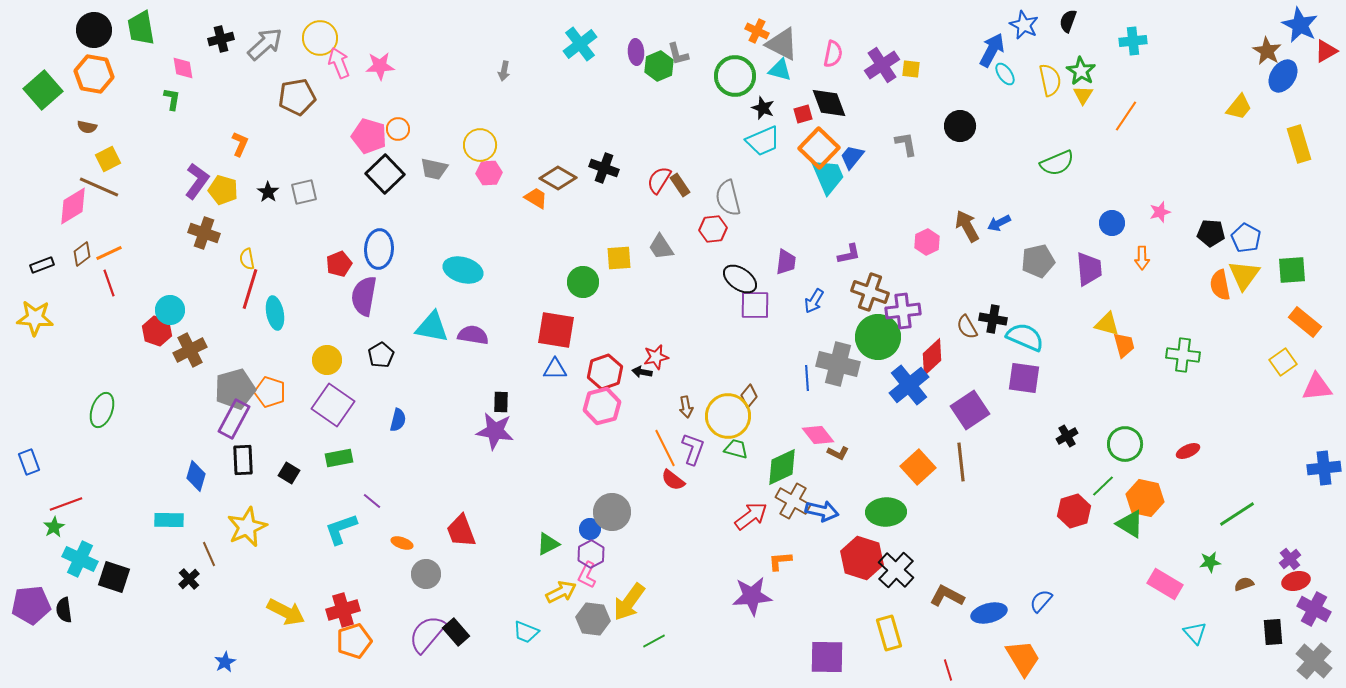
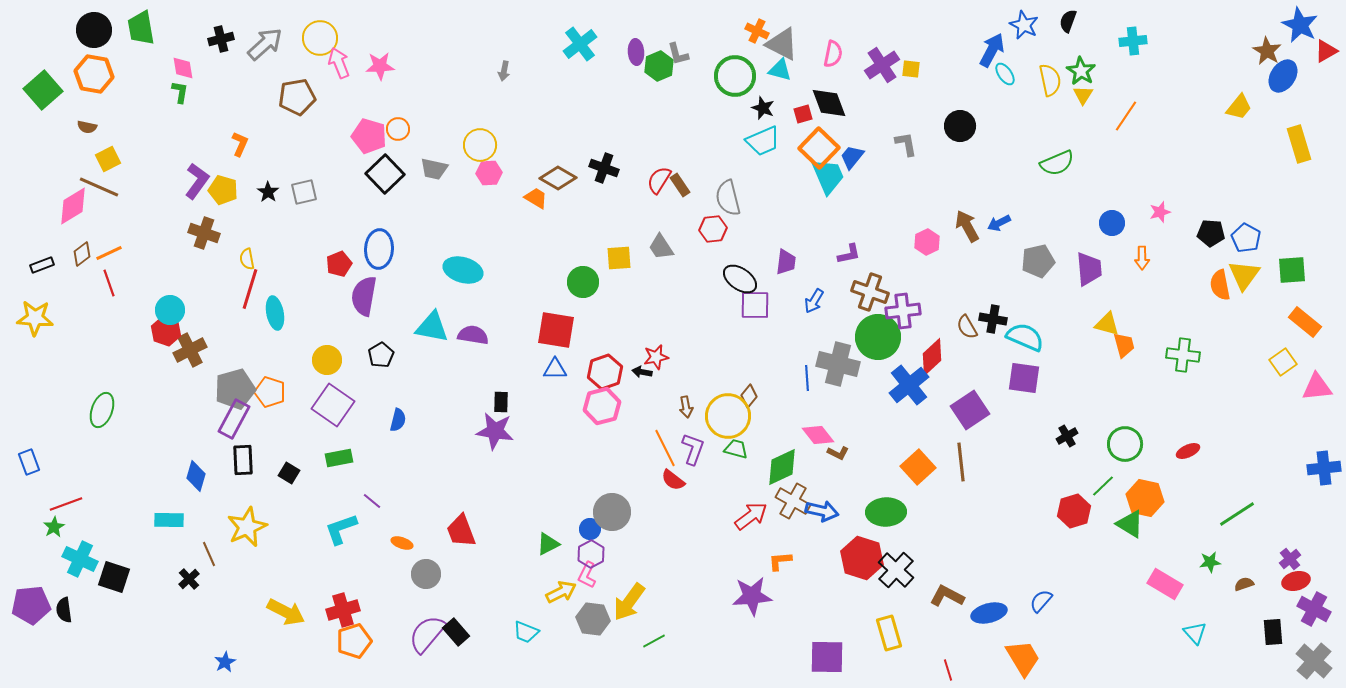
green L-shape at (172, 99): moved 8 px right, 7 px up
red hexagon at (157, 331): moved 9 px right
